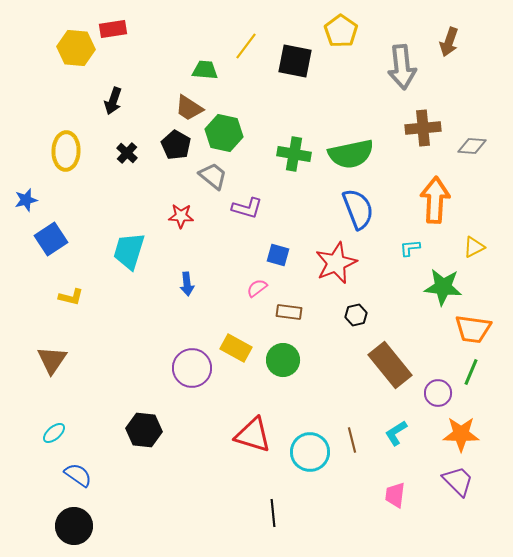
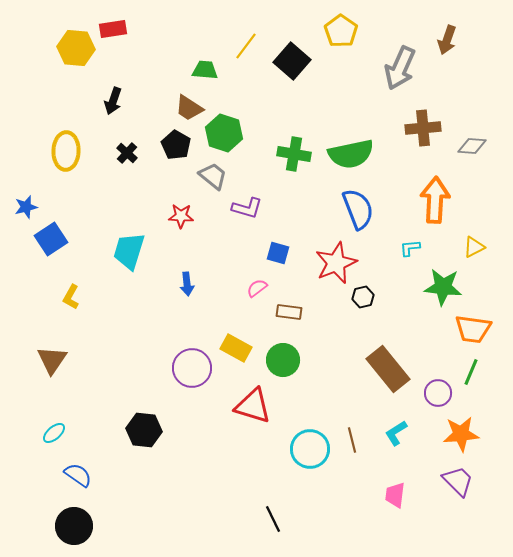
brown arrow at (449, 42): moved 2 px left, 2 px up
black square at (295, 61): moved 3 px left; rotated 30 degrees clockwise
gray arrow at (402, 67): moved 2 px left, 1 px down; rotated 30 degrees clockwise
green hexagon at (224, 133): rotated 6 degrees clockwise
blue star at (26, 200): moved 7 px down
blue square at (278, 255): moved 2 px up
yellow L-shape at (71, 297): rotated 105 degrees clockwise
black hexagon at (356, 315): moved 7 px right, 18 px up
brown rectangle at (390, 365): moved 2 px left, 4 px down
orange star at (461, 434): rotated 6 degrees counterclockwise
red triangle at (253, 435): moved 29 px up
cyan circle at (310, 452): moved 3 px up
black line at (273, 513): moved 6 px down; rotated 20 degrees counterclockwise
